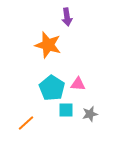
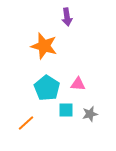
orange star: moved 4 px left, 1 px down
cyan pentagon: moved 5 px left
